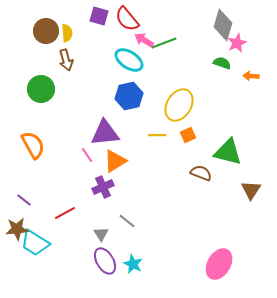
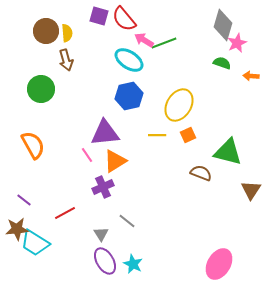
red semicircle: moved 3 px left
